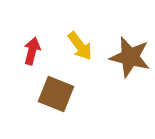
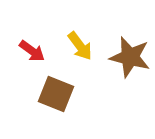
red arrow: rotated 112 degrees clockwise
